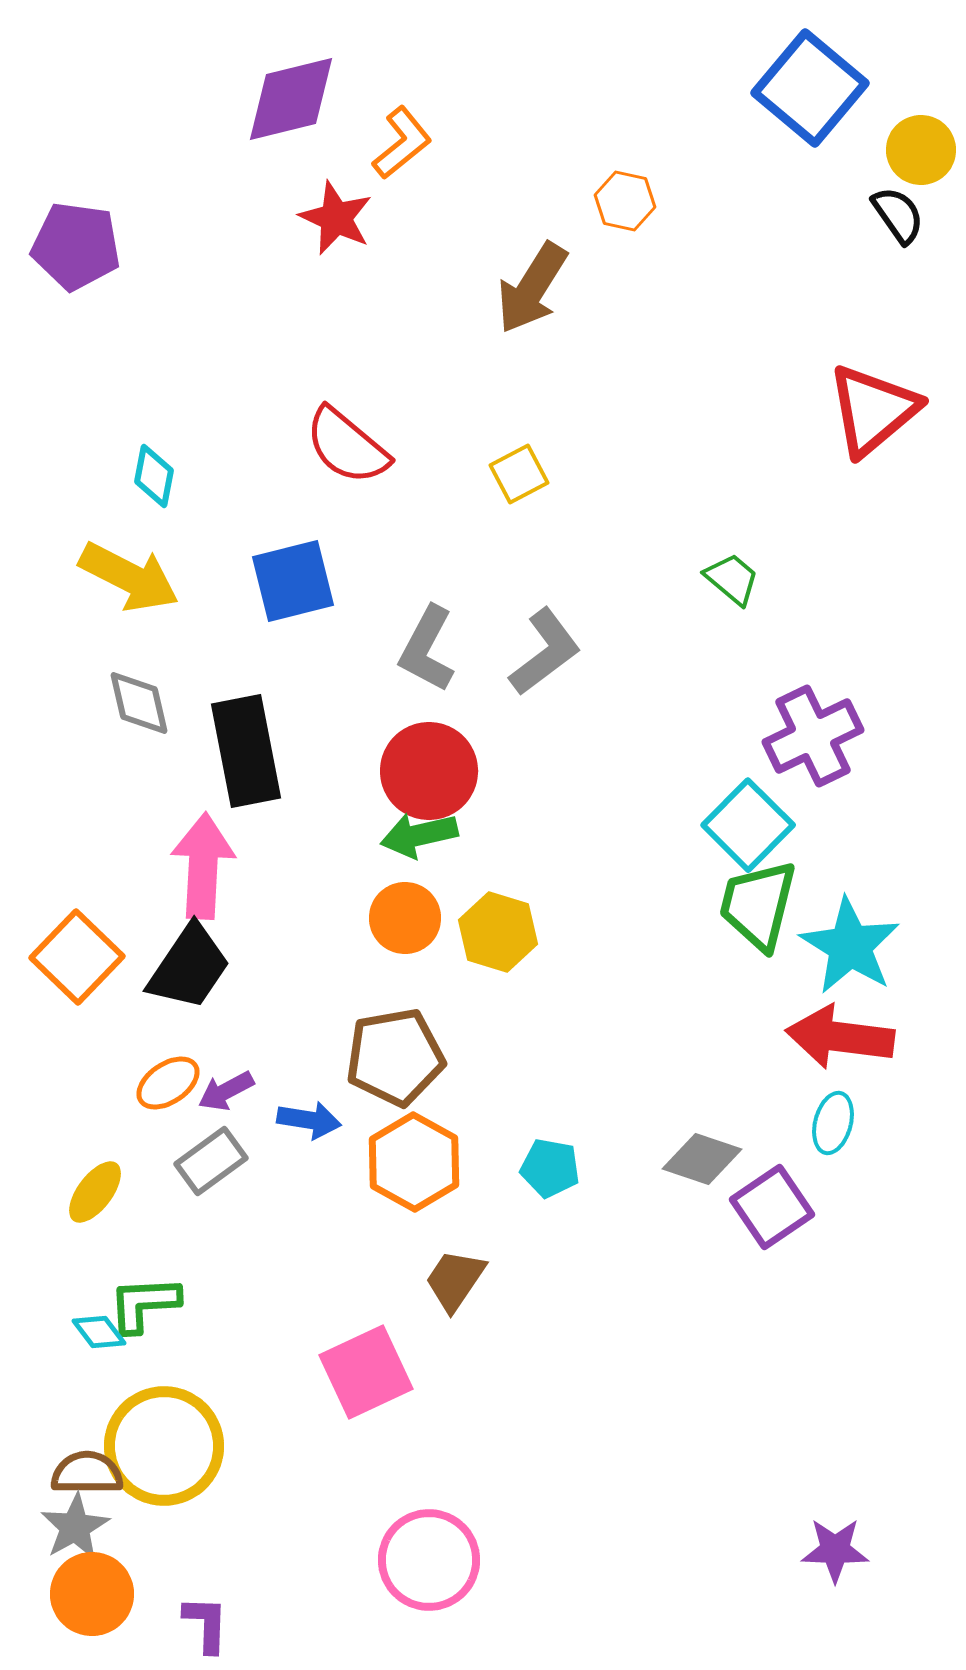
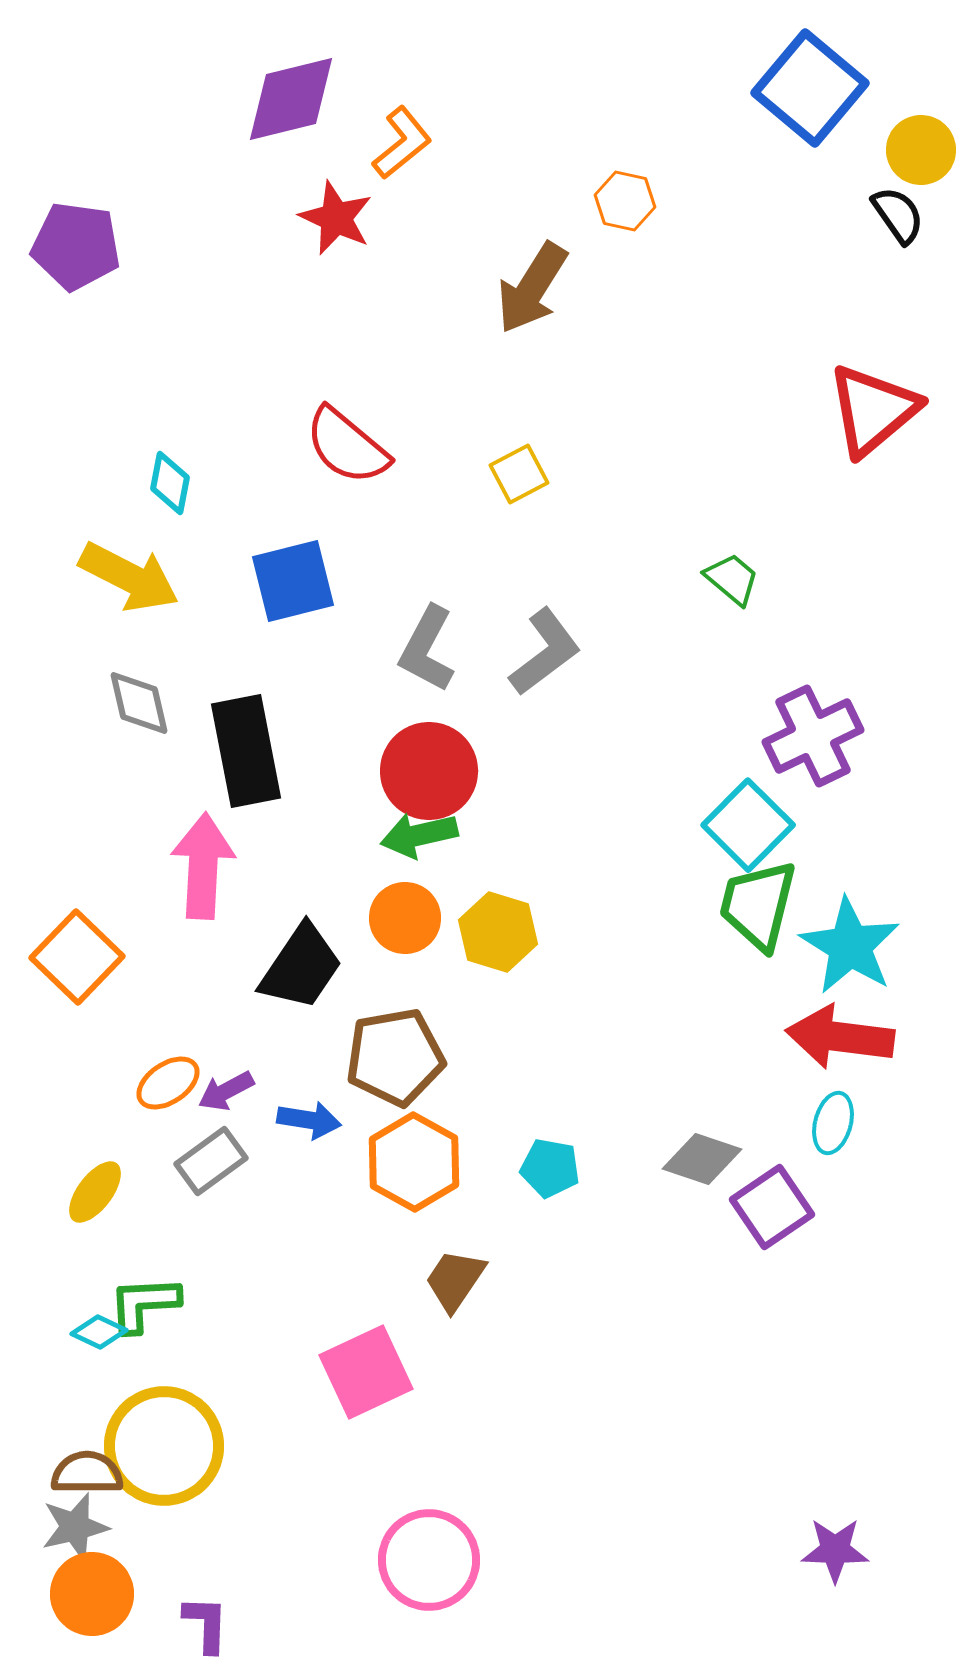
cyan diamond at (154, 476): moved 16 px right, 7 px down
black trapezoid at (189, 967): moved 112 px right
cyan diamond at (99, 1332): rotated 28 degrees counterclockwise
gray star at (75, 1527): rotated 16 degrees clockwise
